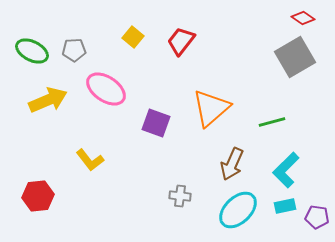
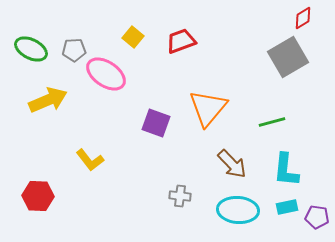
red diamond: rotated 65 degrees counterclockwise
red trapezoid: rotated 32 degrees clockwise
green ellipse: moved 1 px left, 2 px up
gray square: moved 7 px left
pink ellipse: moved 15 px up
orange triangle: moved 3 px left; rotated 9 degrees counterclockwise
brown arrow: rotated 68 degrees counterclockwise
cyan L-shape: rotated 39 degrees counterclockwise
red hexagon: rotated 8 degrees clockwise
cyan rectangle: moved 2 px right, 1 px down
cyan ellipse: rotated 48 degrees clockwise
